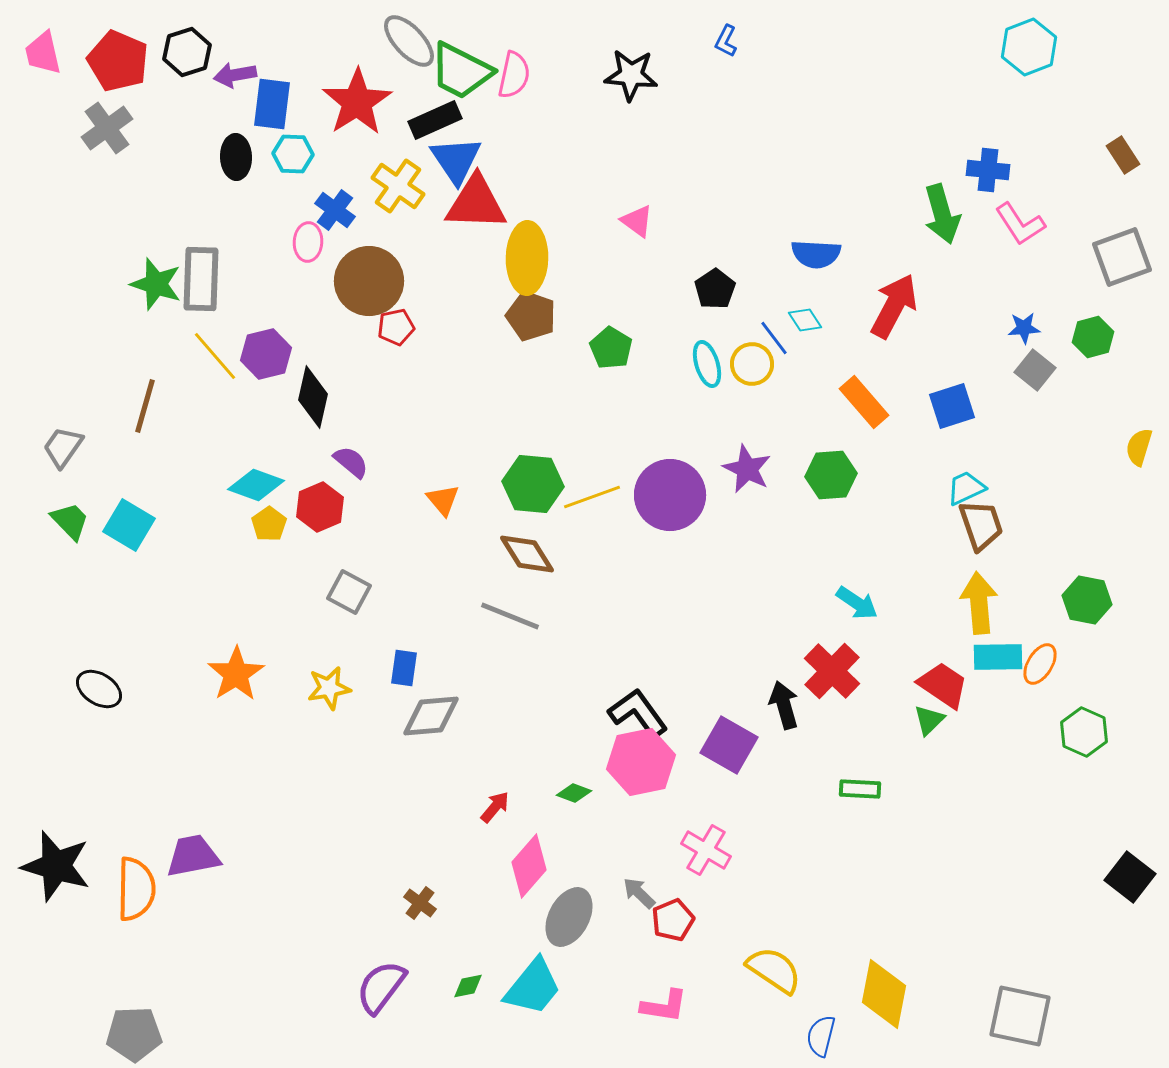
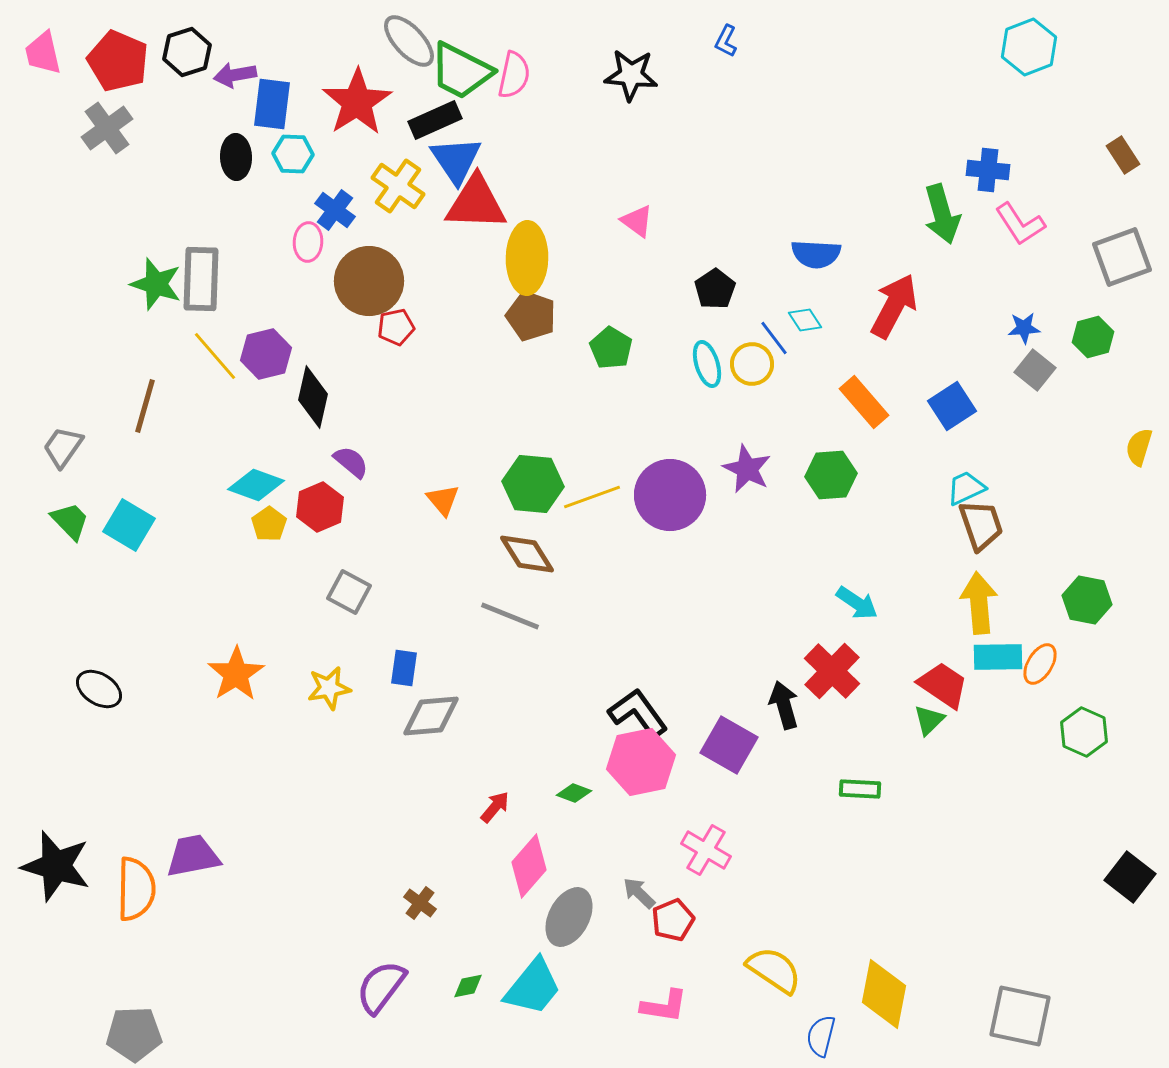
blue square at (952, 406): rotated 15 degrees counterclockwise
